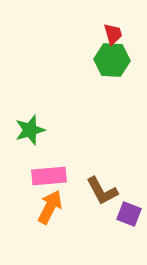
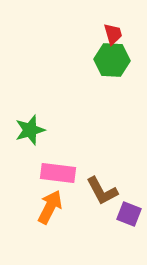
pink rectangle: moved 9 px right, 3 px up; rotated 12 degrees clockwise
